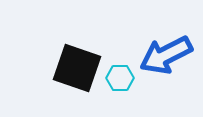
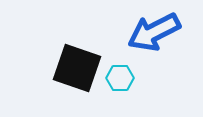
blue arrow: moved 12 px left, 23 px up
